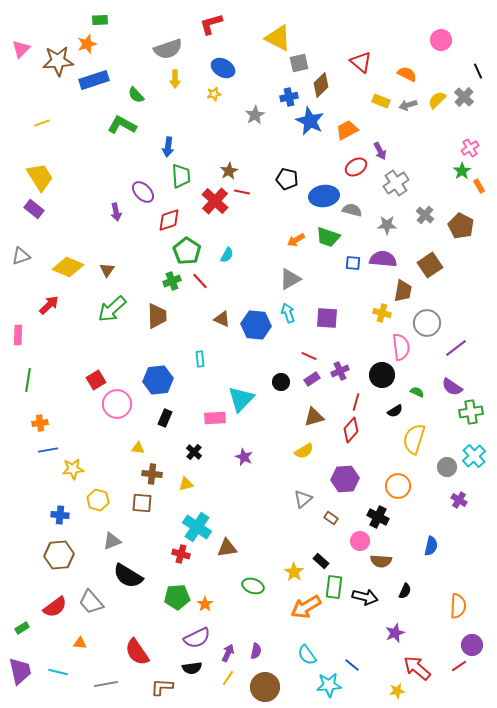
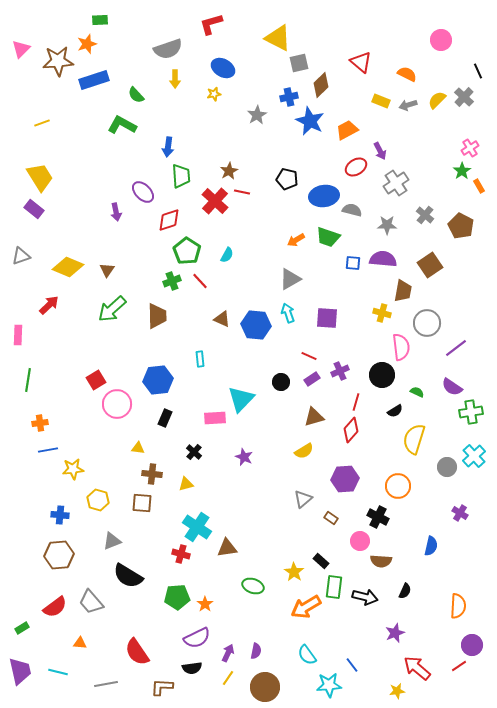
gray star at (255, 115): moved 2 px right
purple cross at (459, 500): moved 1 px right, 13 px down
blue line at (352, 665): rotated 14 degrees clockwise
